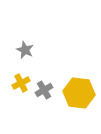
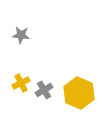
gray star: moved 4 px left, 15 px up; rotated 18 degrees counterclockwise
yellow hexagon: rotated 16 degrees clockwise
